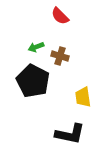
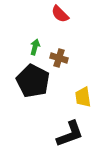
red semicircle: moved 2 px up
green arrow: moved 1 px left; rotated 126 degrees clockwise
brown cross: moved 1 px left, 2 px down
black L-shape: rotated 32 degrees counterclockwise
